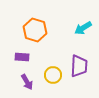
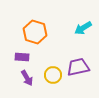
orange hexagon: moved 2 px down
purple trapezoid: moved 1 px left, 1 px down; rotated 105 degrees counterclockwise
purple arrow: moved 4 px up
